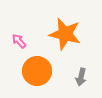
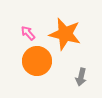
pink arrow: moved 9 px right, 8 px up
orange circle: moved 10 px up
